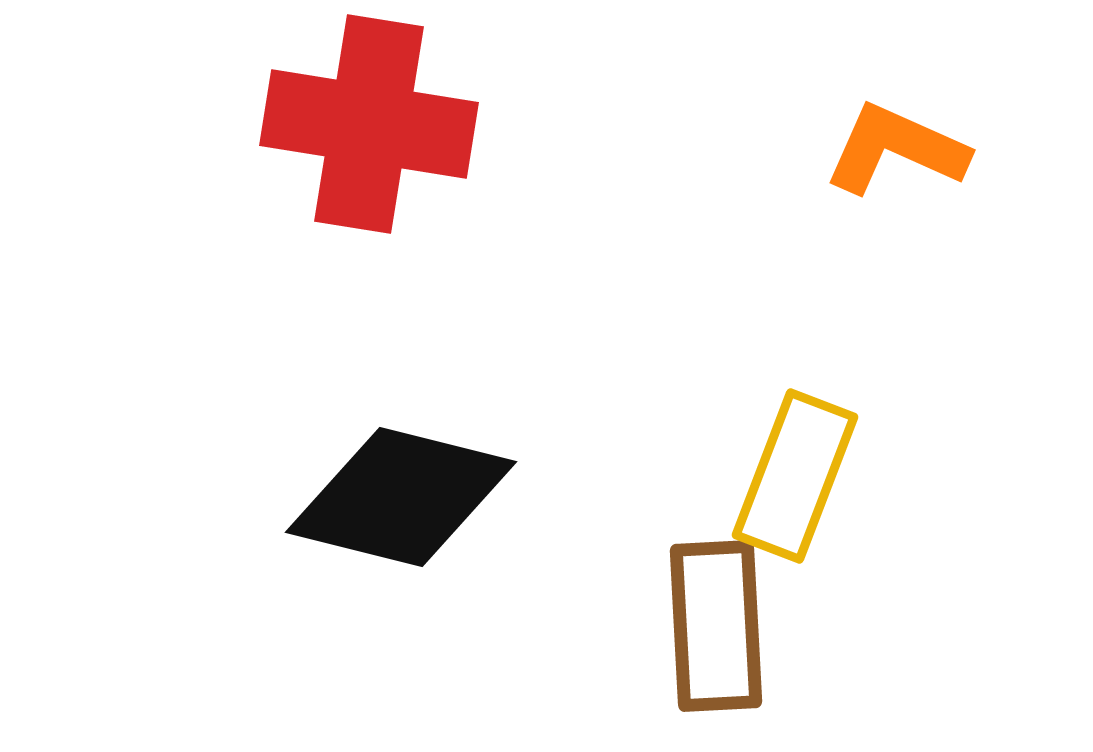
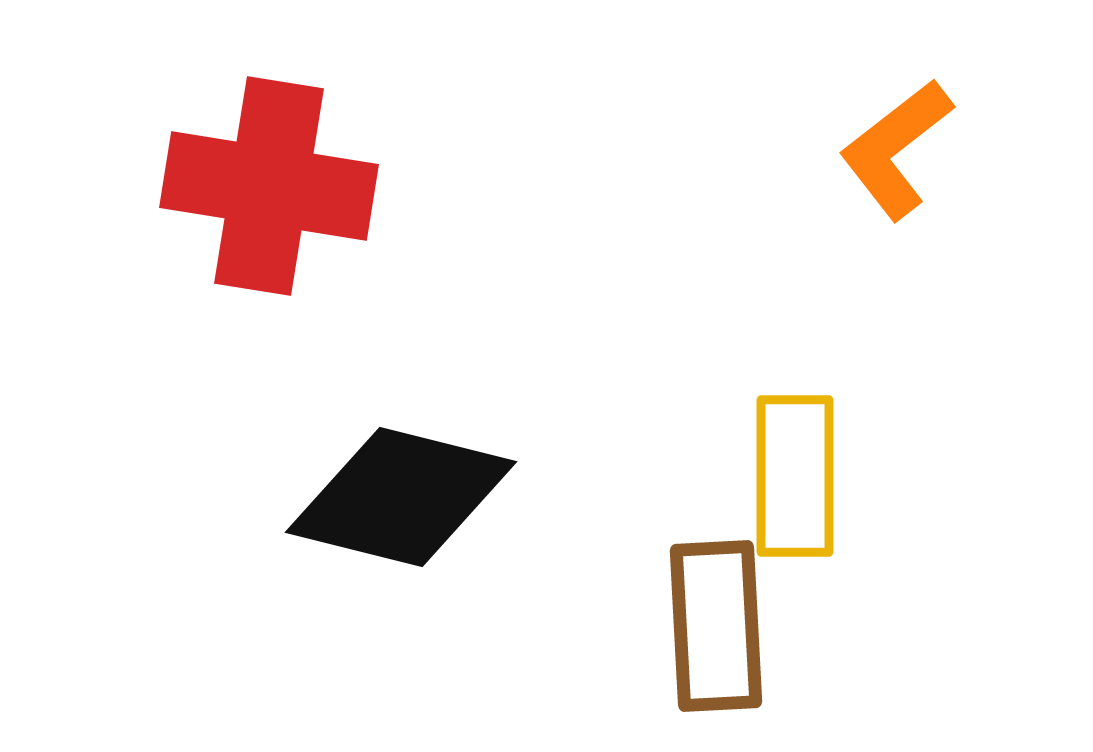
red cross: moved 100 px left, 62 px down
orange L-shape: rotated 62 degrees counterclockwise
yellow rectangle: rotated 21 degrees counterclockwise
